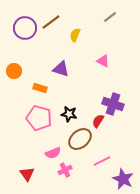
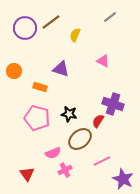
orange rectangle: moved 1 px up
pink pentagon: moved 2 px left
